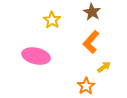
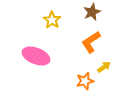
brown star: rotated 18 degrees clockwise
orange L-shape: rotated 15 degrees clockwise
pink ellipse: rotated 8 degrees clockwise
orange star: moved 1 px left, 5 px up; rotated 18 degrees clockwise
